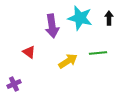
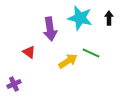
purple arrow: moved 2 px left, 3 px down
green line: moved 7 px left; rotated 30 degrees clockwise
